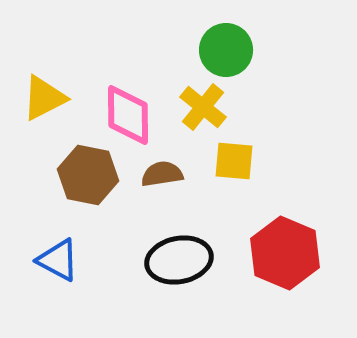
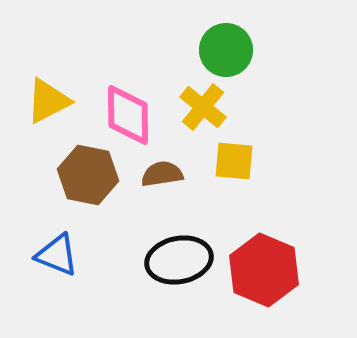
yellow triangle: moved 4 px right, 3 px down
red hexagon: moved 21 px left, 17 px down
blue triangle: moved 1 px left, 5 px up; rotated 6 degrees counterclockwise
